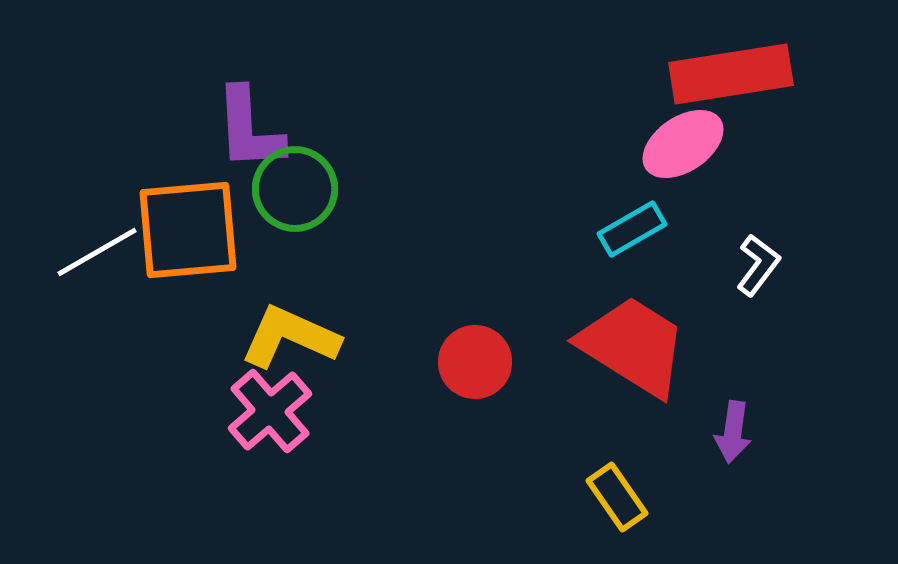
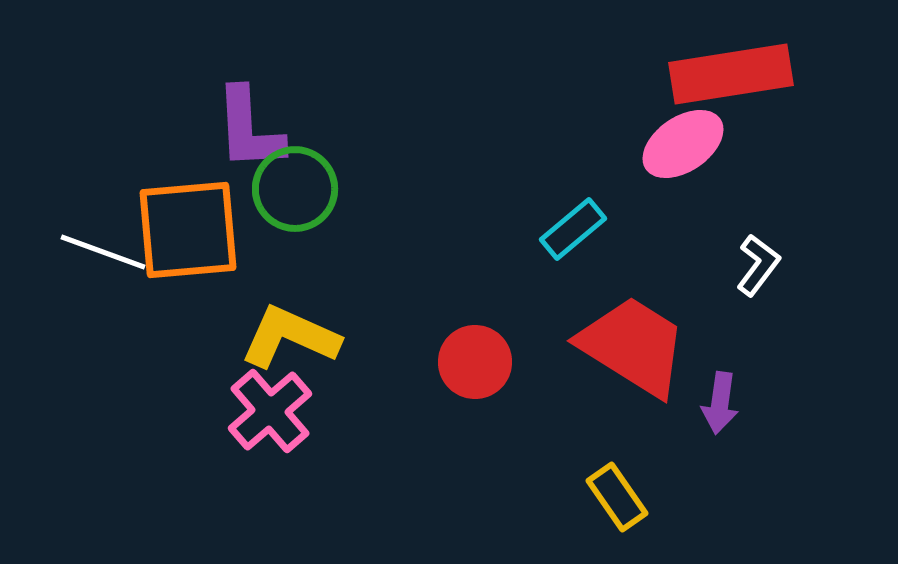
cyan rectangle: moved 59 px left; rotated 10 degrees counterclockwise
white line: moved 6 px right; rotated 50 degrees clockwise
purple arrow: moved 13 px left, 29 px up
